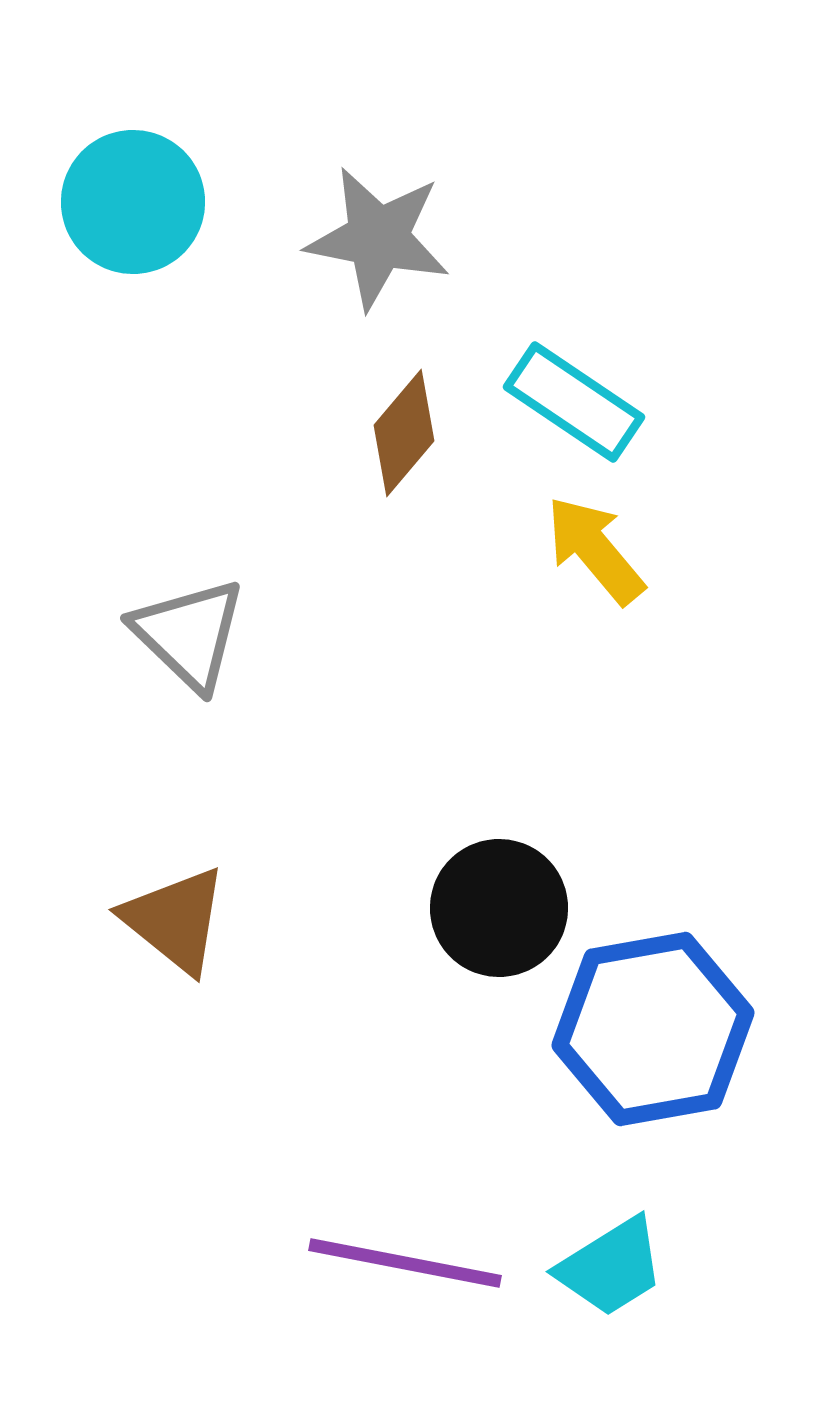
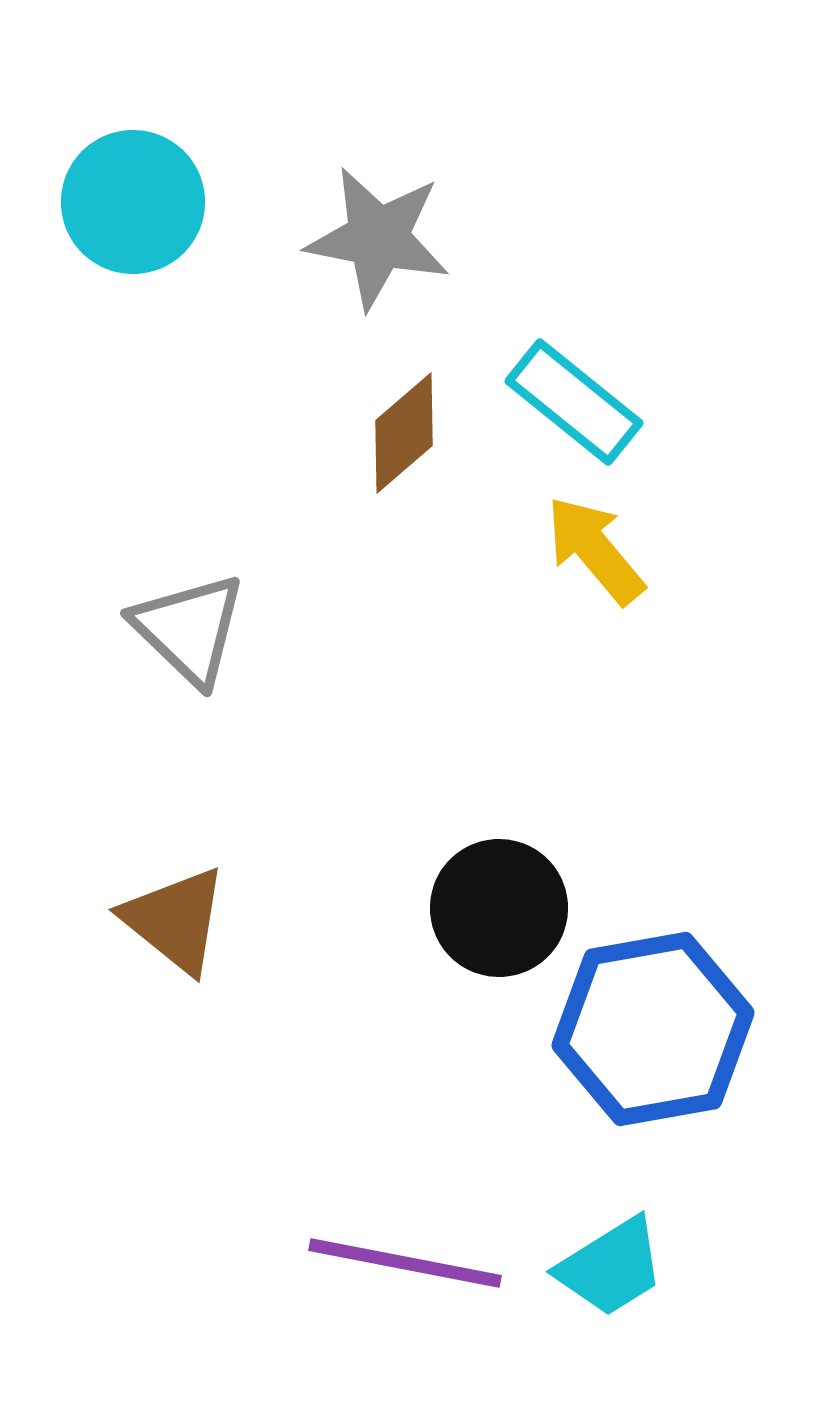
cyan rectangle: rotated 5 degrees clockwise
brown diamond: rotated 9 degrees clockwise
gray triangle: moved 5 px up
